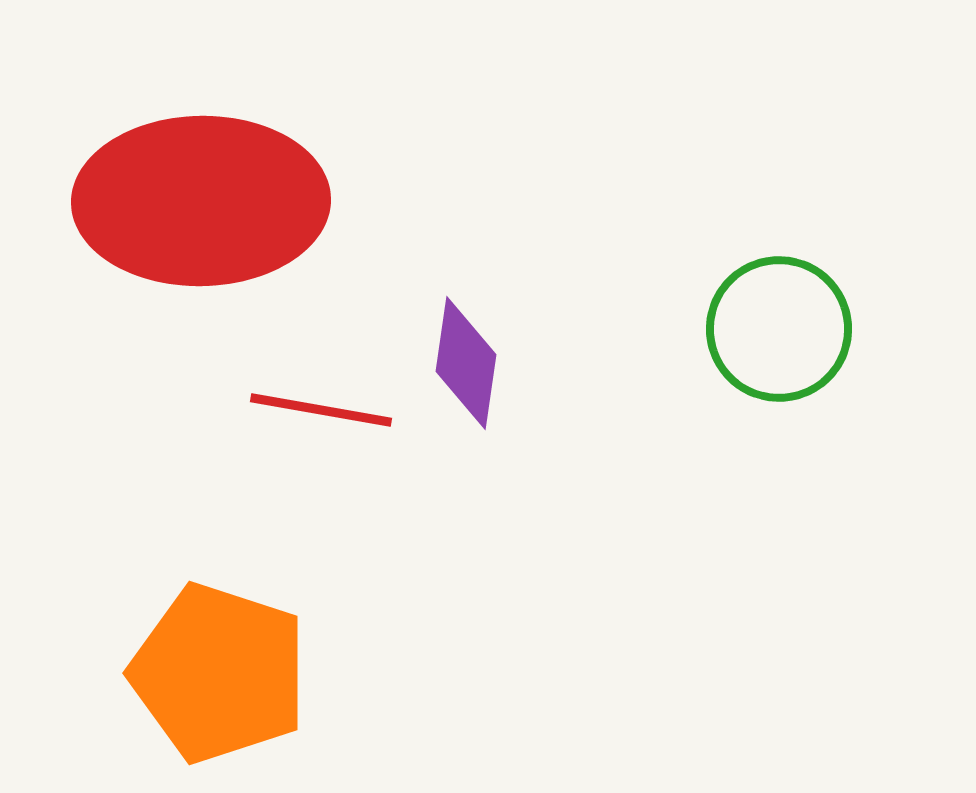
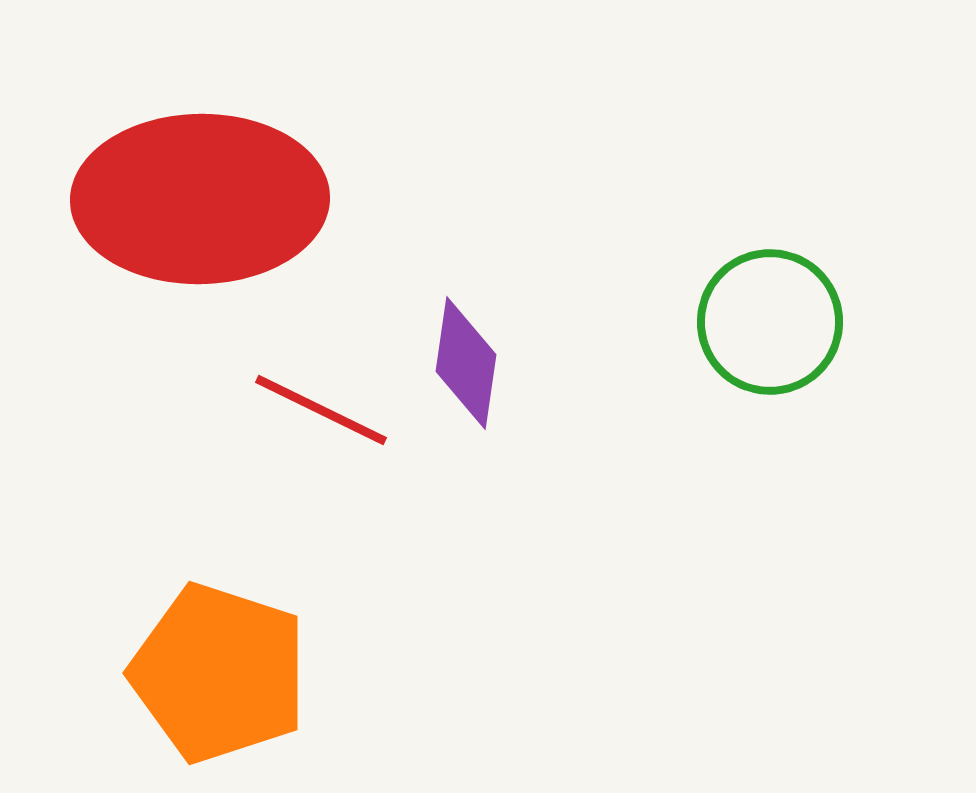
red ellipse: moved 1 px left, 2 px up
green circle: moved 9 px left, 7 px up
red line: rotated 16 degrees clockwise
